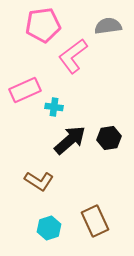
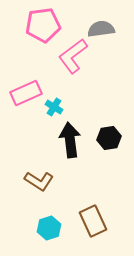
gray semicircle: moved 7 px left, 3 px down
pink rectangle: moved 1 px right, 3 px down
cyan cross: rotated 24 degrees clockwise
black arrow: rotated 56 degrees counterclockwise
brown rectangle: moved 2 px left
